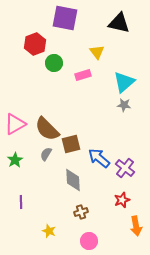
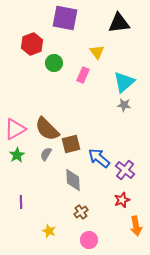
black triangle: rotated 20 degrees counterclockwise
red hexagon: moved 3 px left
pink rectangle: rotated 49 degrees counterclockwise
pink triangle: moved 5 px down
green star: moved 2 px right, 5 px up
purple cross: moved 2 px down
brown cross: rotated 16 degrees counterclockwise
pink circle: moved 1 px up
